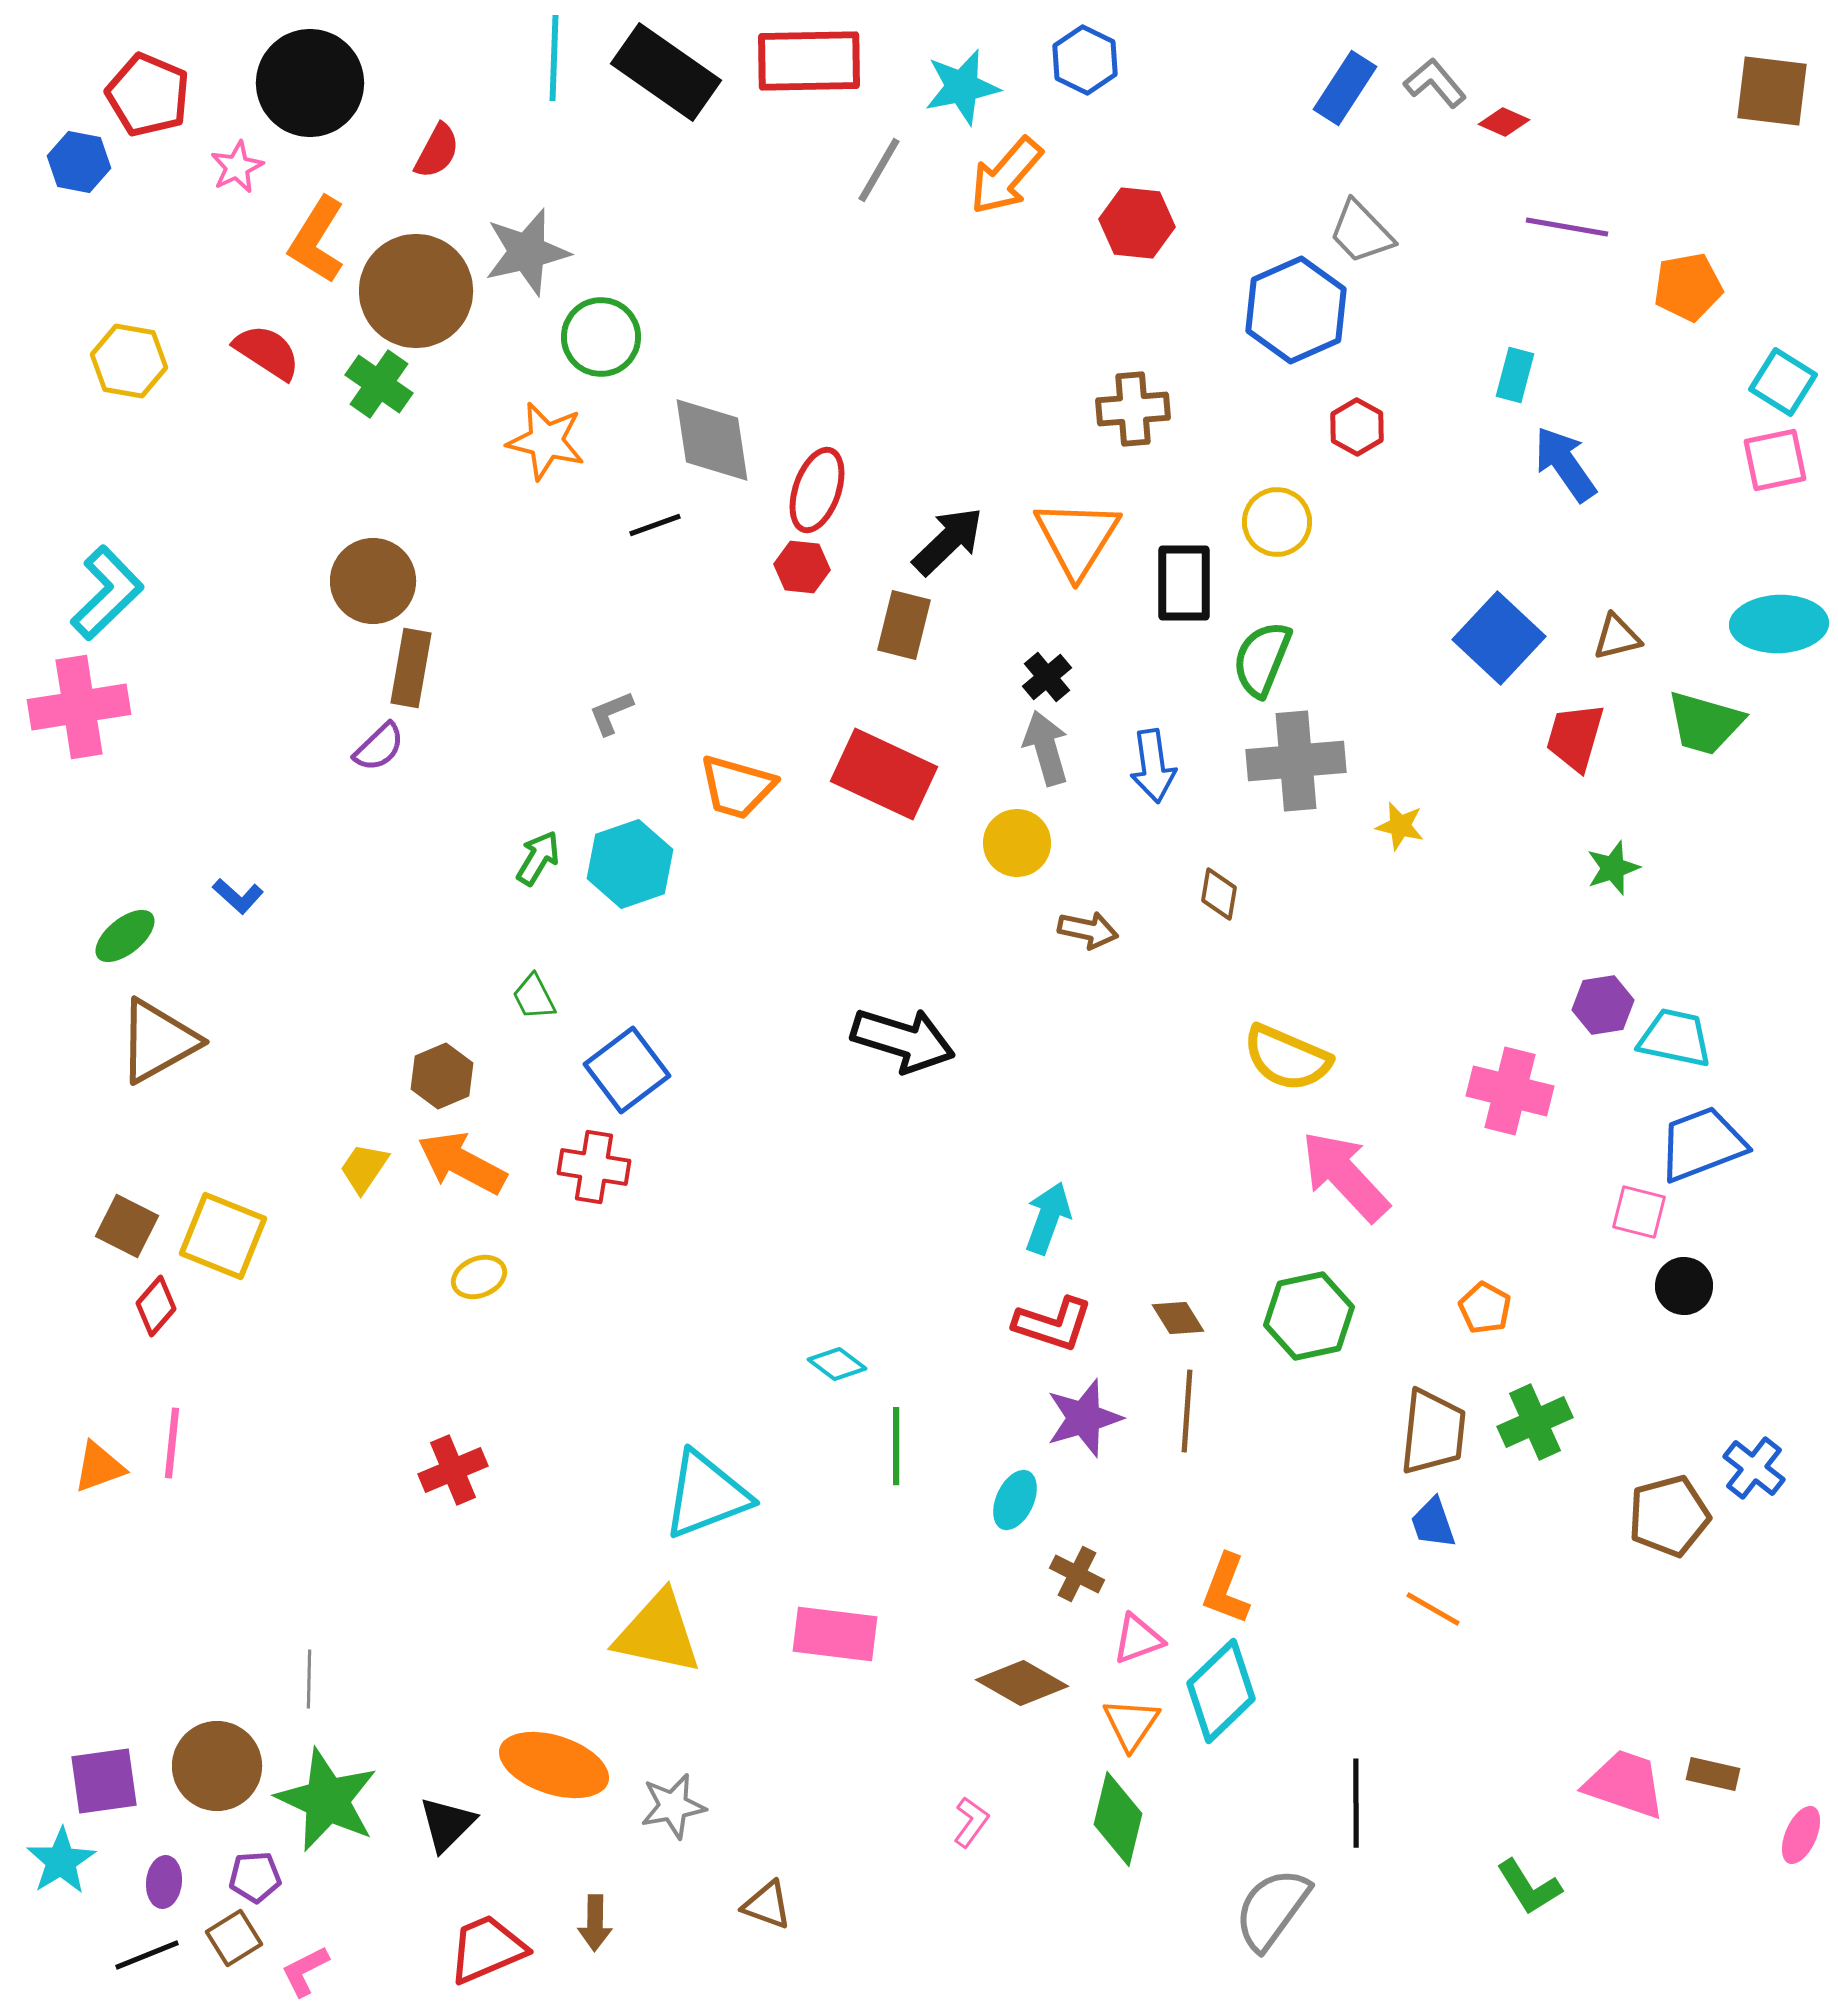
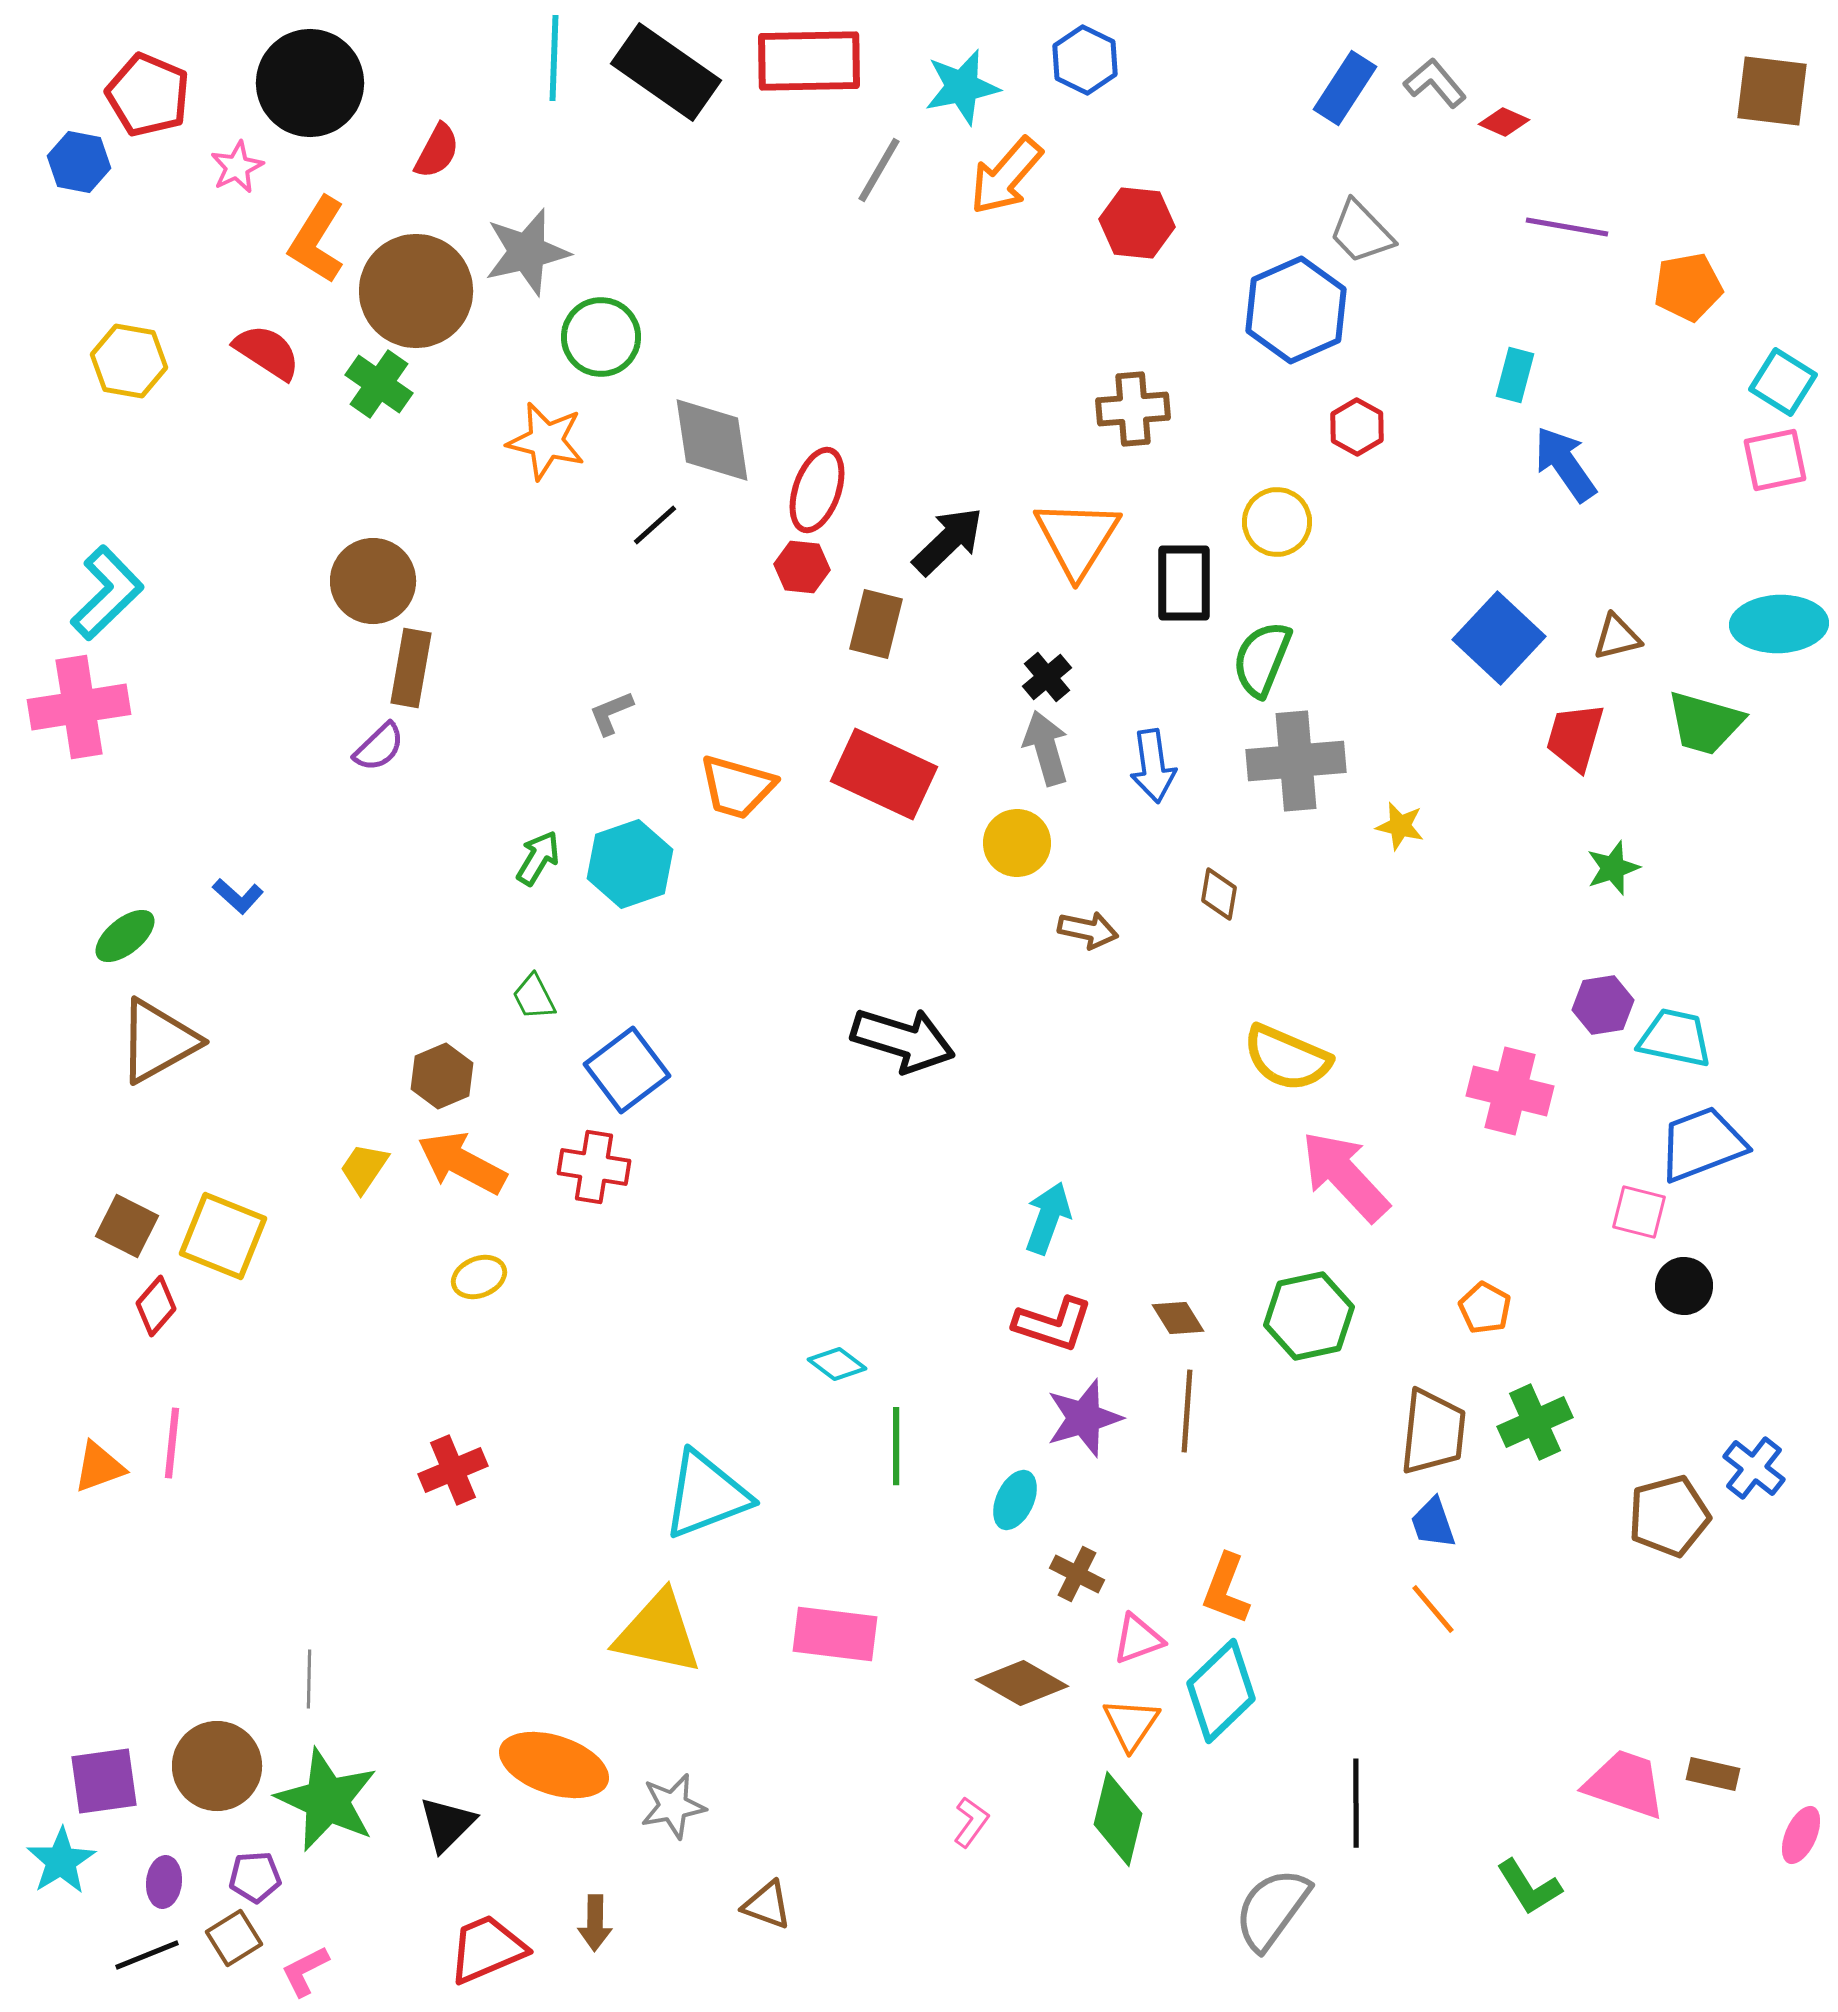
black line at (655, 525): rotated 22 degrees counterclockwise
brown rectangle at (904, 625): moved 28 px left, 1 px up
orange line at (1433, 1609): rotated 20 degrees clockwise
